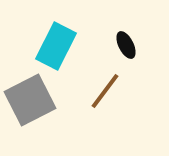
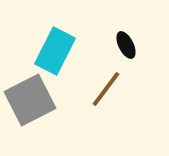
cyan rectangle: moved 1 px left, 5 px down
brown line: moved 1 px right, 2 px up
